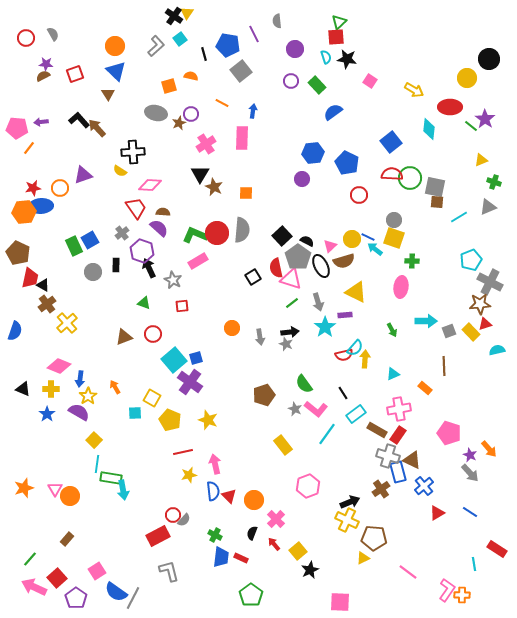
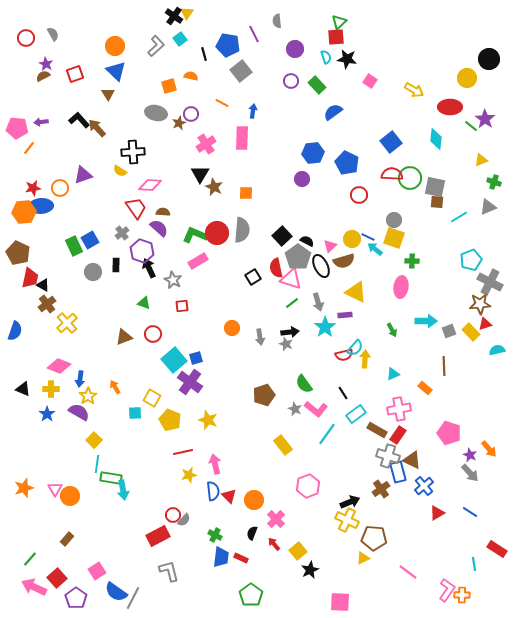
purple star at (46, 64): rotated 24 degrees clockwise
cyan diamond at (429, 129): moved 7 px right, 10 px down
